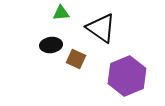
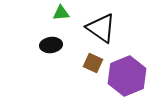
brown square: moved 17 px right, 4 px down
